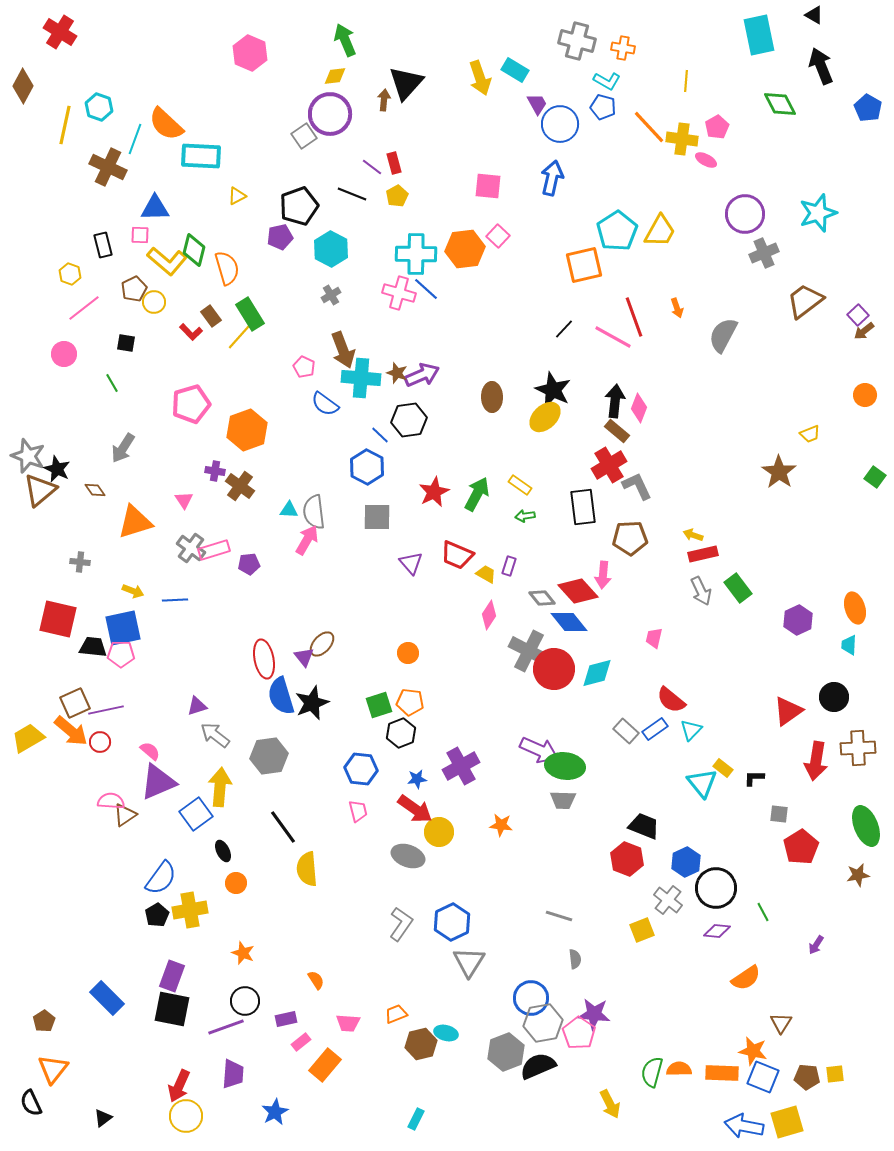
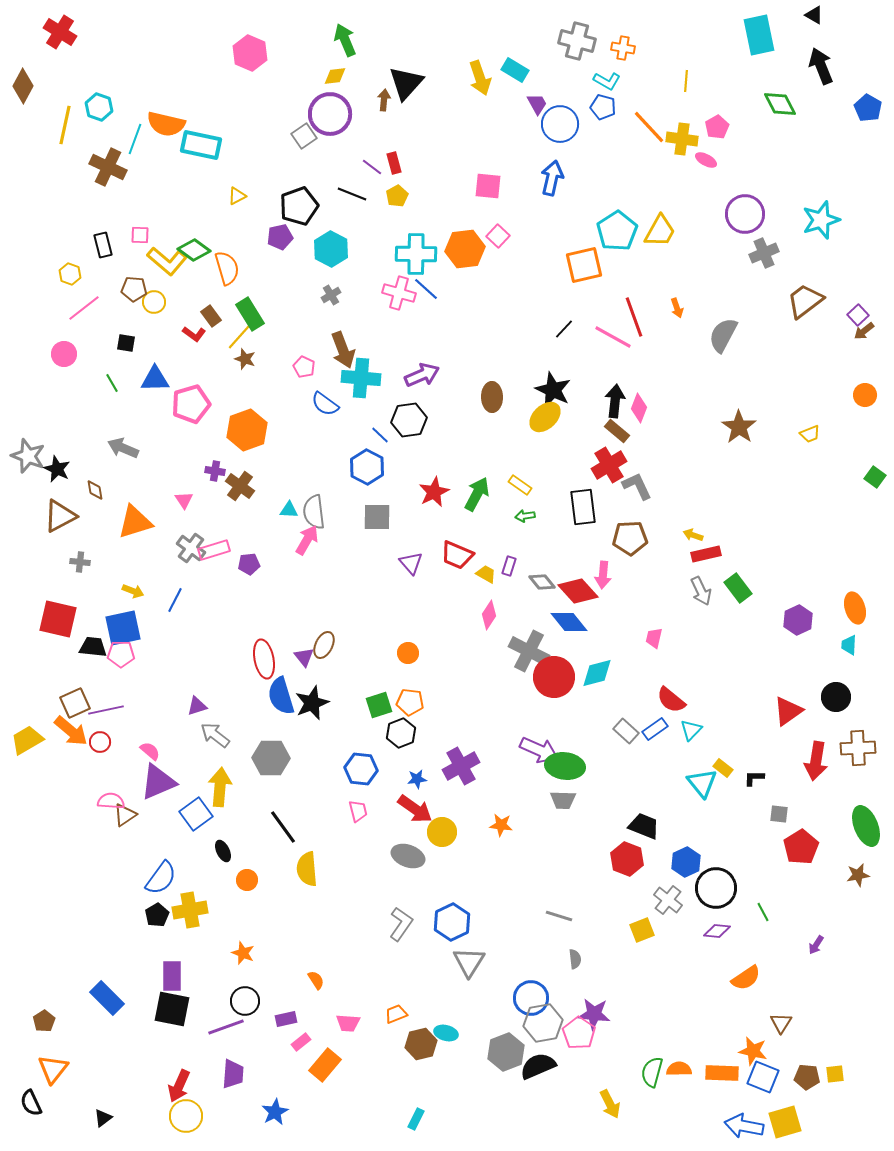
orange semicircle at (166, 124): rotated 30 degrees counterclockwise
cyan rectangle at (201, 156): moved 11 px up; rotated 9 degrees clockwise
blue triangle at (155, 208): moved 171 px down
cyan star at (818, 213): moved 3 px right, 7 px down
green diamond at (194, 250): rotated 68 degrees counterclockwise
brown pentagon at (134, 289): rotated 30 degrees clockwise
red L-shape at (191, 332): moved 3 px right, 2 px down; rotated 10 degrees counterclockwise
brown star at (397, 373): moved 152 px left, 14 px up
gray arrow at (123, 448): rotated 80 degrees clockwise
brown star at (779, 472): moved 40 px left, 45 px up
brown triangle at (40, 490): moved 20 px right, 26 px down; rotated 12 degrees clockwise
brown diamond at (95, 490): rotated 25 degrees clockwise
red rectangle at (703, 554): moved 3 px right
gray diamond at (542, 598): moved 16 px up
blue line at (175, 600): rotated 60 degrees counterclockwise
brown ellipse at (322, 644): moved 2 px right, 1 px down; rotated 16 degrees counterclockwise
red circle at (554, 669): moved 8 px down
black circle at (834, 697): moved 2 px right
yellow trapezoid at (28, 738): moved 1 px left, 2 px down
gray hexagon at (269, 756): moved 2 px right, 2 px down; rotated 9 degrees clockwise
yellow circle at (439, 832): moved 3 px right
orange circle at (236, 883): moved 11 px right, 3 px up
purple rectangle at (172, 976): rotated 20 degrees counterclockwise
yellow square at (787, 1122): moved 2 px left
